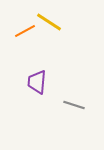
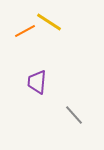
gray line: moved 10 px down; rotated 30 degrees clockwise
